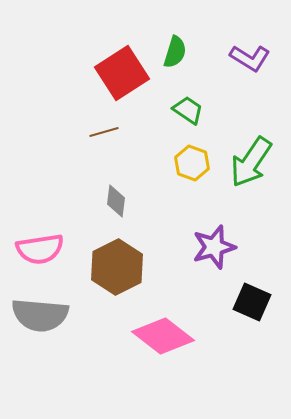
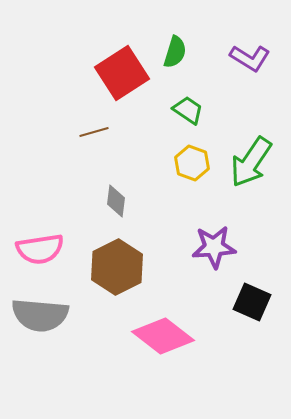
brown line: moved 10 px left
purple star: rotated 12 degrees clockwise
